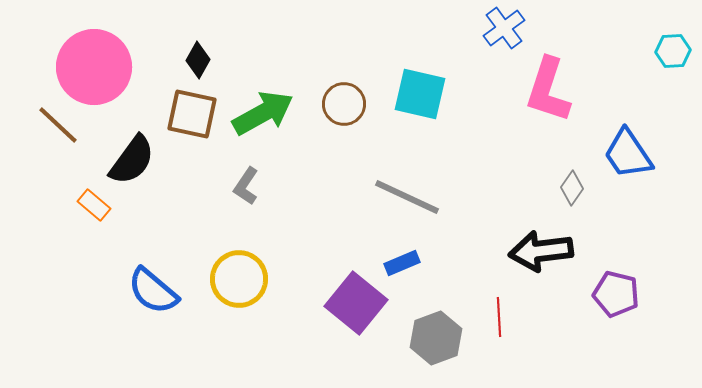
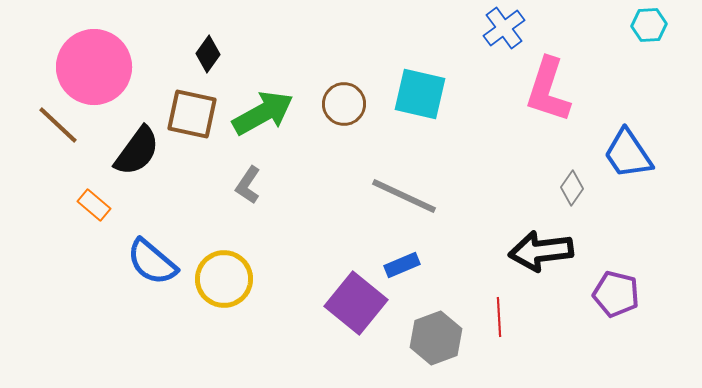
cyan hexagon: moved 24 px left, 26 px up
black diamond: moved 10 px right, 6 px up; rotated 6 degrees clockwise
black semicircle: moved 5 px right, 9 px up
gray L-shape: moved 2 px right, 1 px up
gray line: moved 3 px left, 1 px up
blue rectangle: moved 2 px down
yellow circle: moved 15 px left
blue semicircle: moved 1 px left, 29 px up
